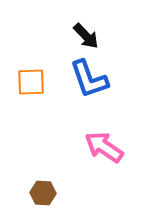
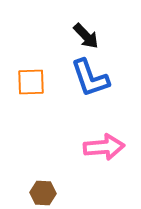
blue L-shape: moved 1 px right, 1 px up
pink arrow: rotated 141 degrees clockwise
